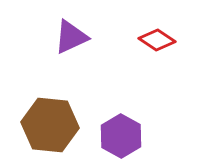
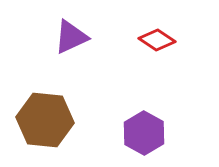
brown hexagon: moved 5 px left, 5 px up
purple hexagon: moved 23 px right, 3 px up
